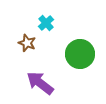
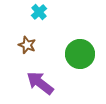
cyan cross: moved 7 px left, 11 px up
brown star: moved 2 px down
